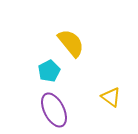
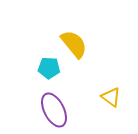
yellow semicircle: moved 3 px right, 1 px down
cyan pentagon: moved 3 px up; rotated 30 degrees clockwise
